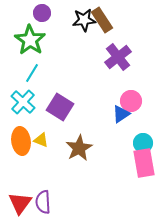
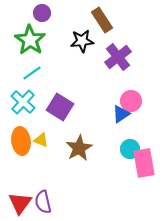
black star: moved 2 px left, 21 px down
cyan line: rotated 24 degrees clockwise
cyan circle: moved 13 px left, 6 px down
purple semicircle: rotated 10 degrees counterclockwise
